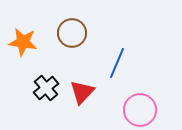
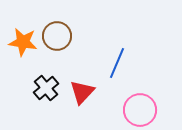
brown circle: moved 15 px left, 3 px down
